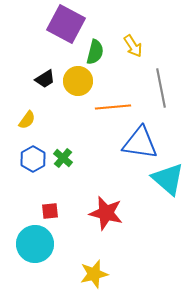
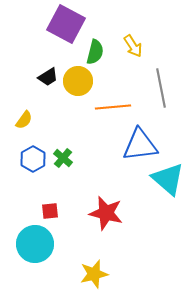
black trapezoid: moved 3 px right, 2 px up
yellow semicircle: moved 3 px left
blue triangle: moved 2 px down; rotated 15 degrees counterclockwise
